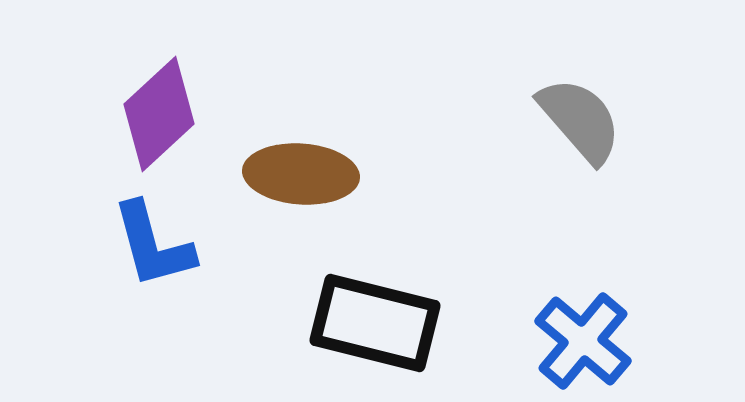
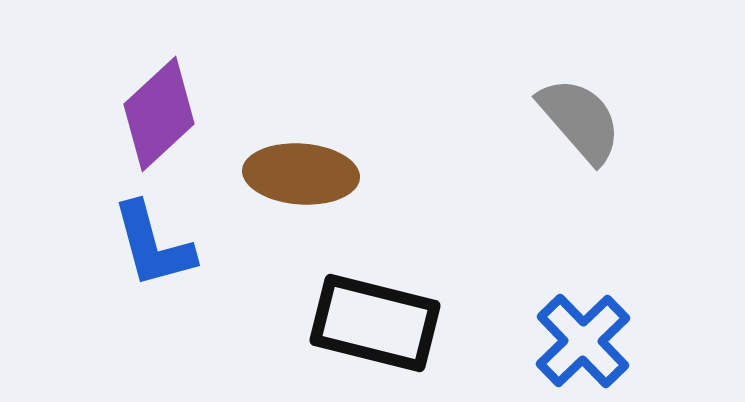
blue cross: rotated 6 degrees clockwise
